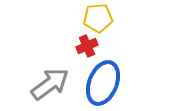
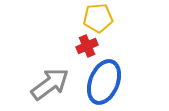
blue ellipse: moved 1 px right, 1 px up
